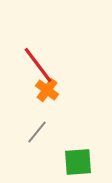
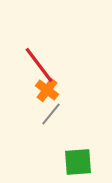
red line: moved 1 px right
gray line: moved 14 px right, 18 px up
